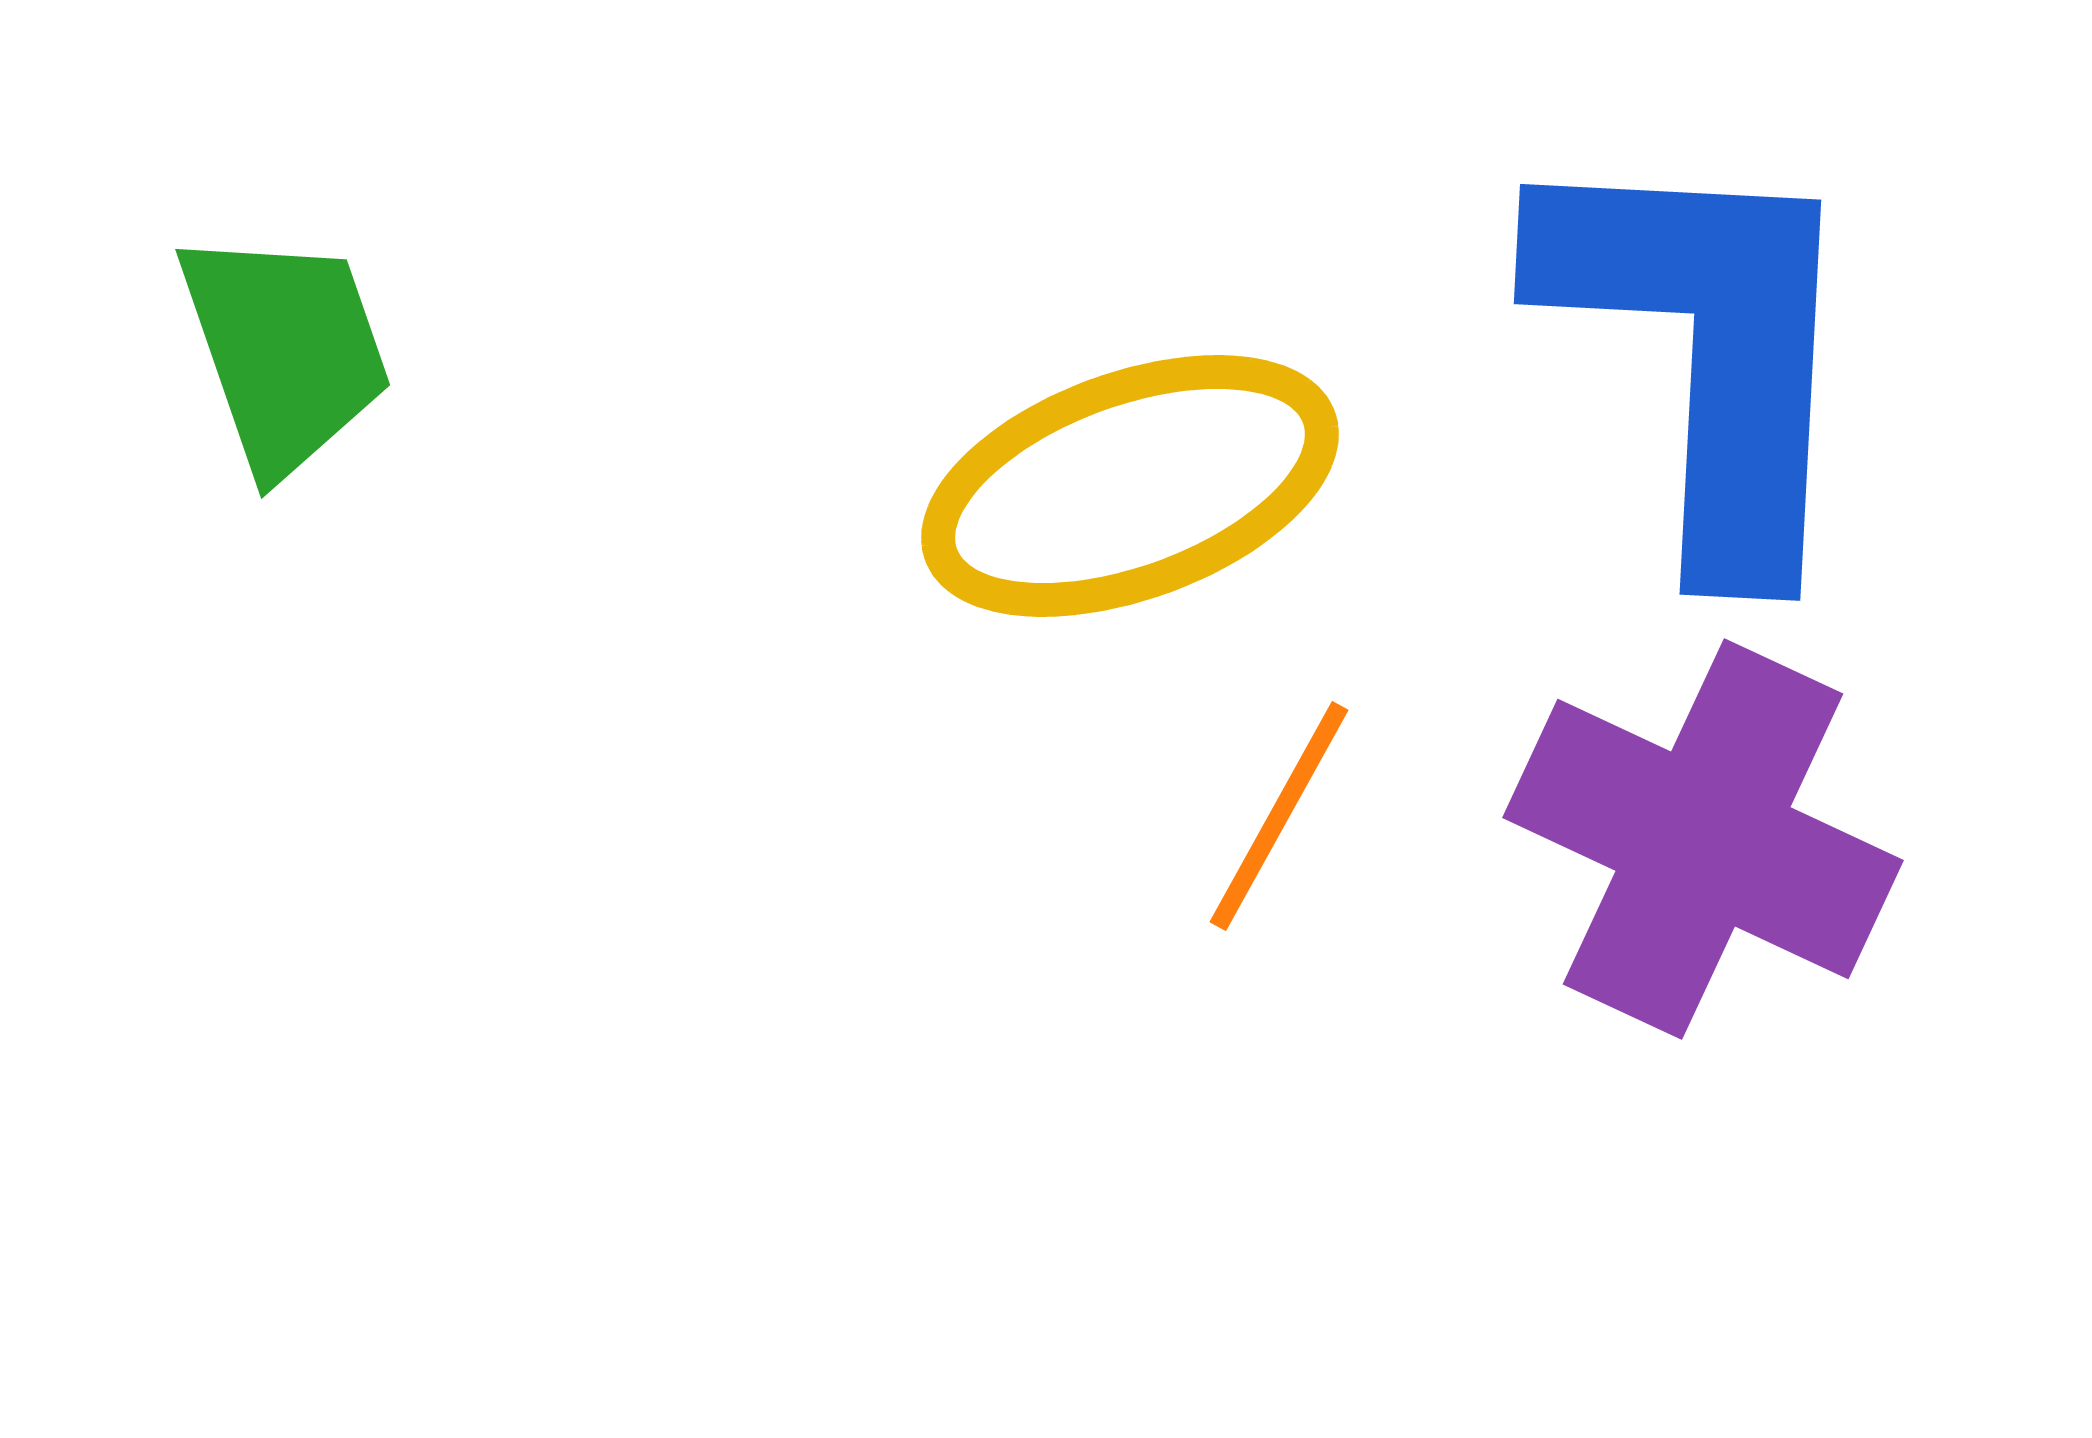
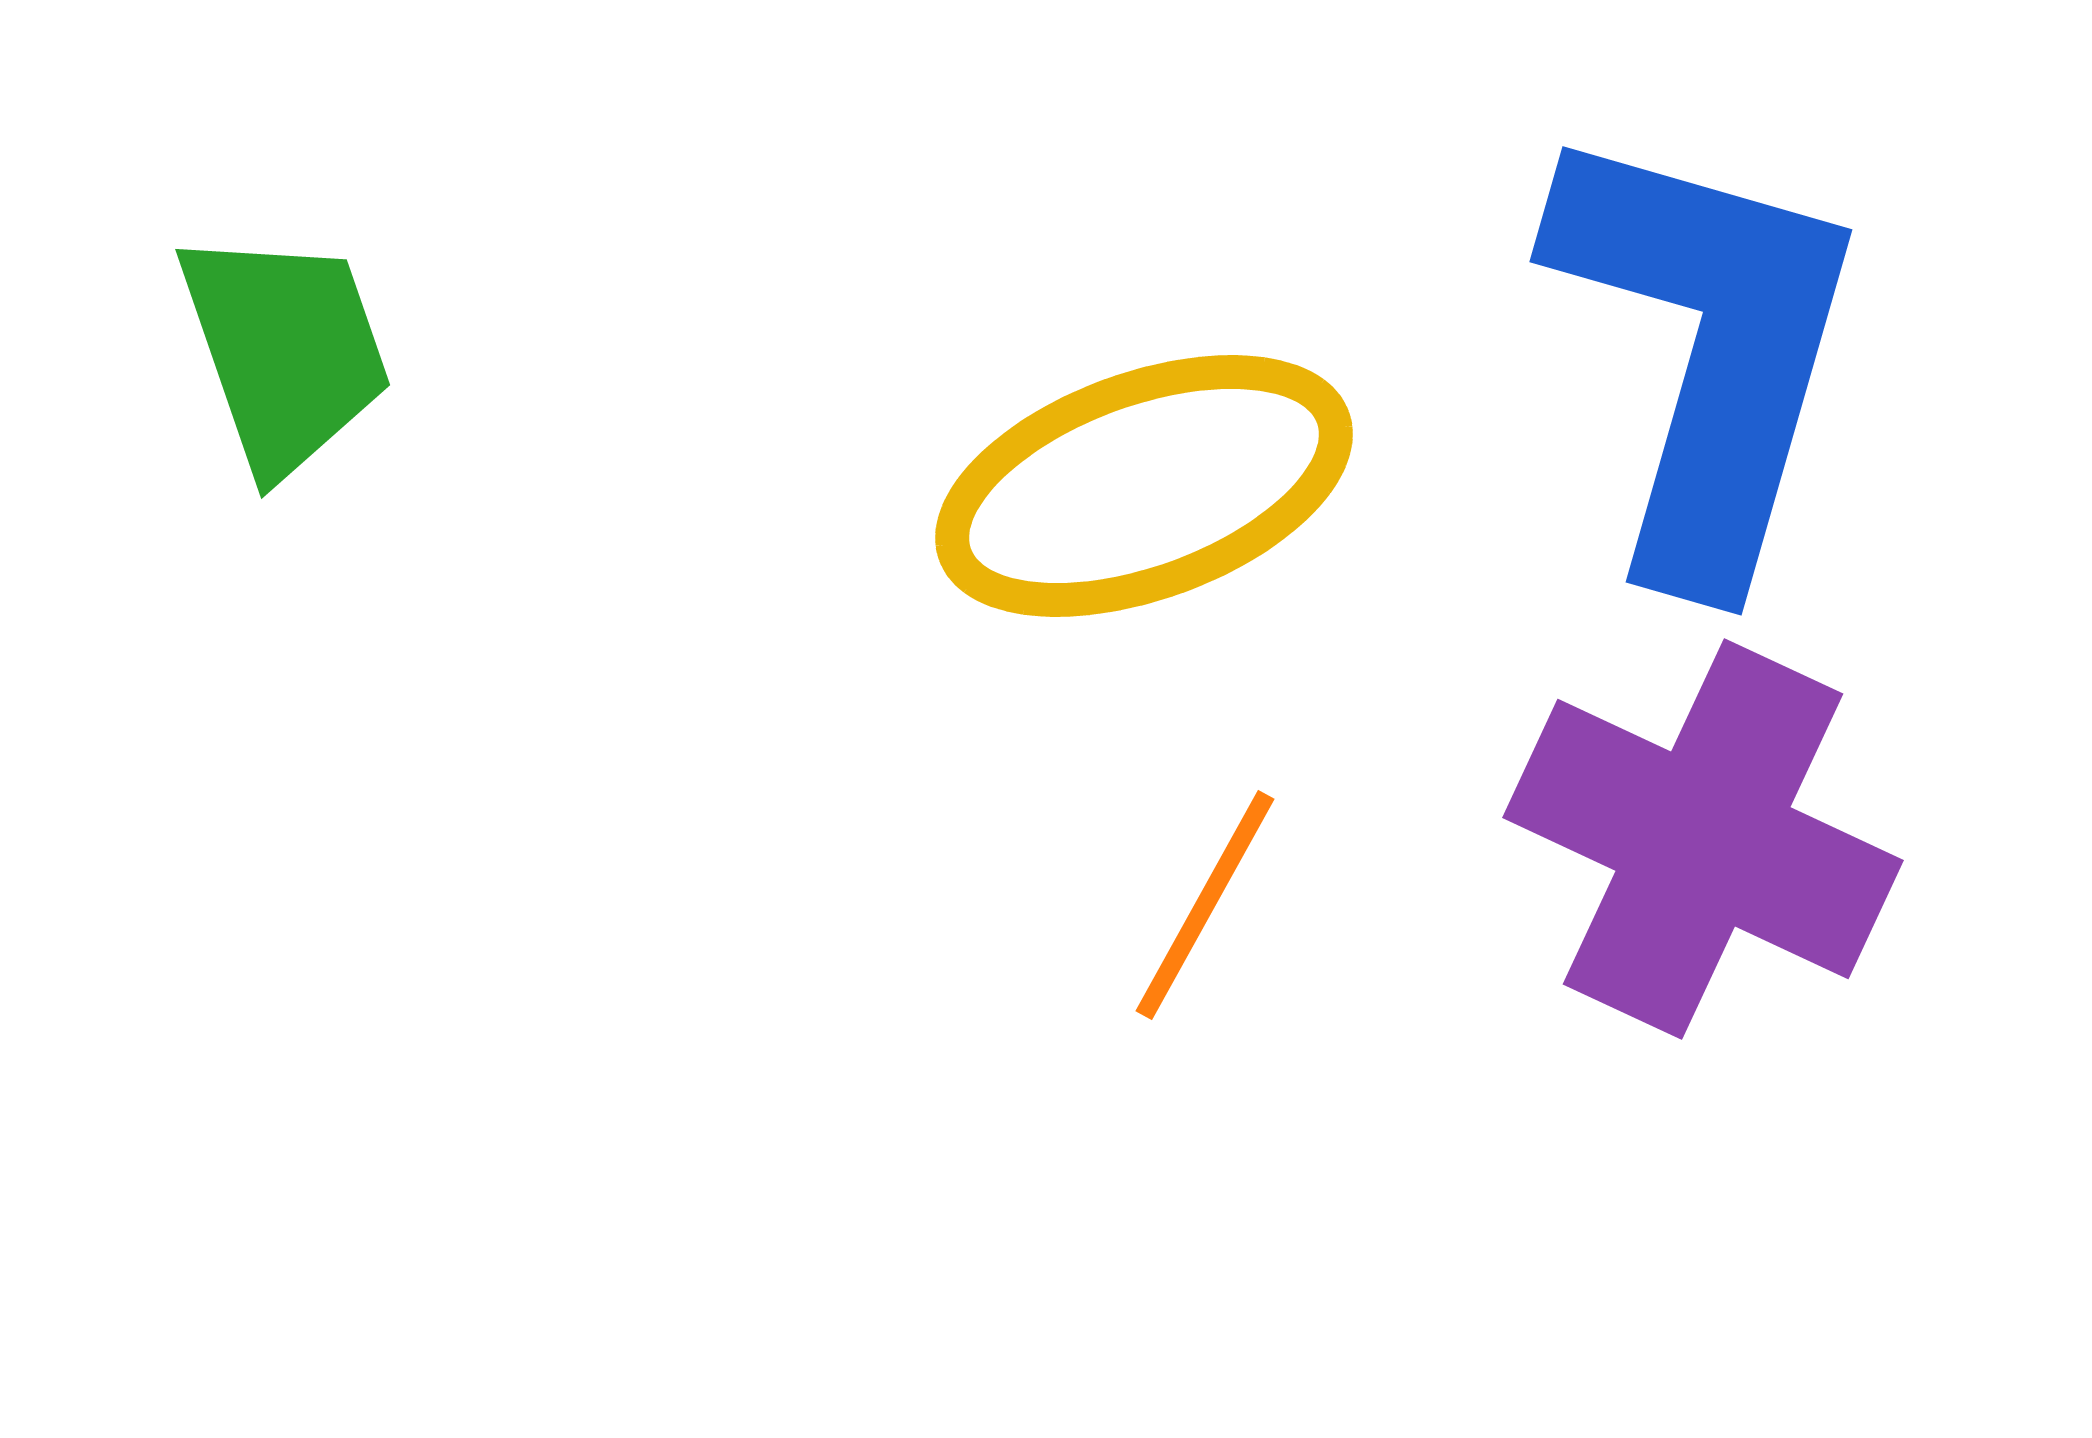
blue L-shape: rotated 13 degrees clockwise
yellow ellipse: moved 14 px right
orange line: moved 74 px left, 89 px down
